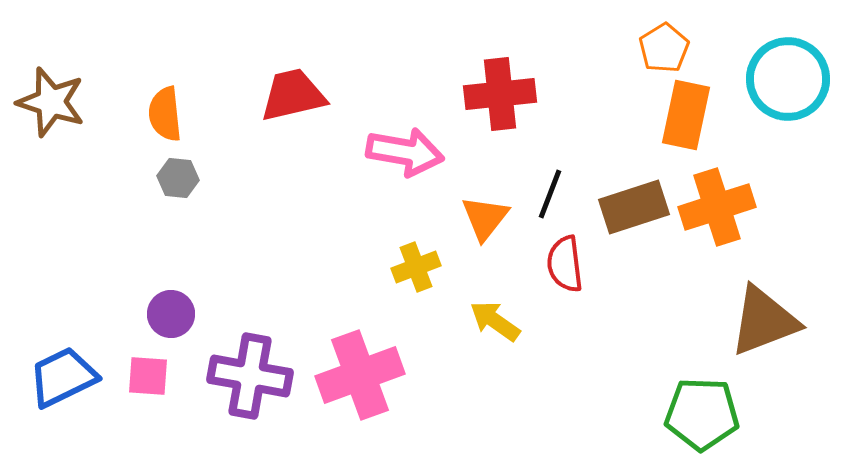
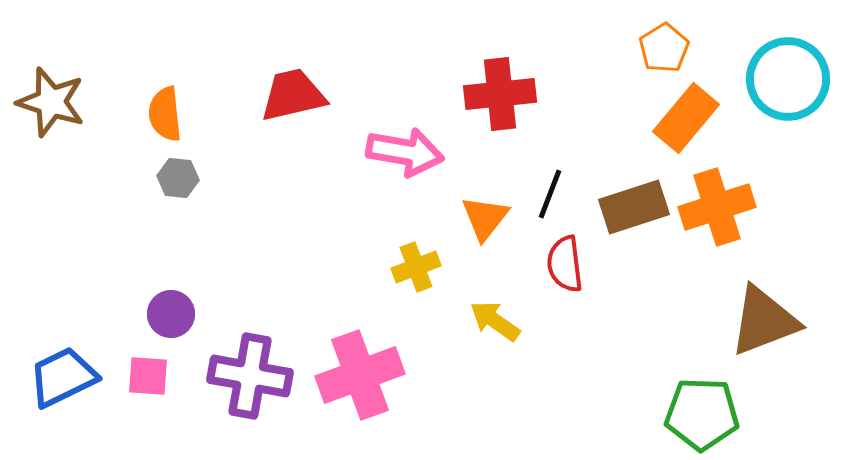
orange rectangle: moved 3 px down; rotated 28 degrees clockwise
